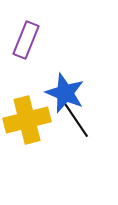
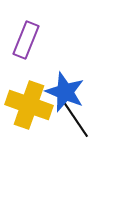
blue star: moved 1 px up
yellow cross: moved 2 px right, 15 px up; rotated 33 degrees clockwise
